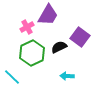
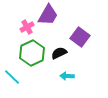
black semicircle: moved 6 px down
